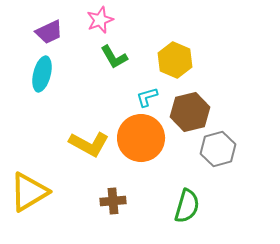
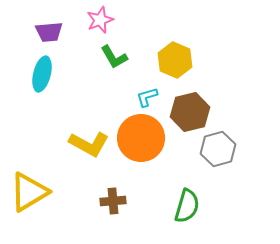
purple trapezoid: rotated 20 degrees clockwise
